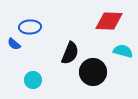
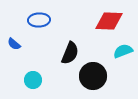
blue ellipse: moved 9 px right, 7 px up
cyan semicircle: rotated 36 degrees counterclockwise
black circle: moved 4 px down
